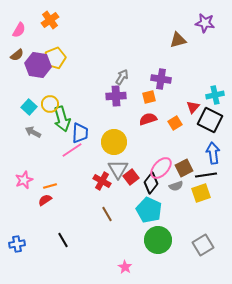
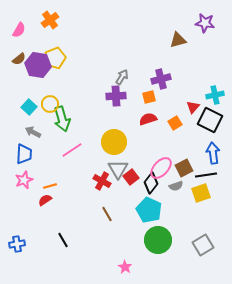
brown semicircle at (17, 55): moved 2 px right, 4 px down
purple cross at (161, 79): rotated 24 degrees counterclockwise
blue trapezoid at (80, 133): moved 56 px left, 21 px down
